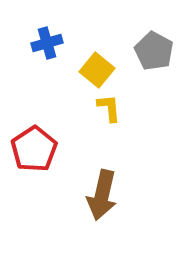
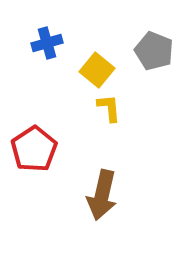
gray pentagon: rotated 6 degrees counterclockwise
